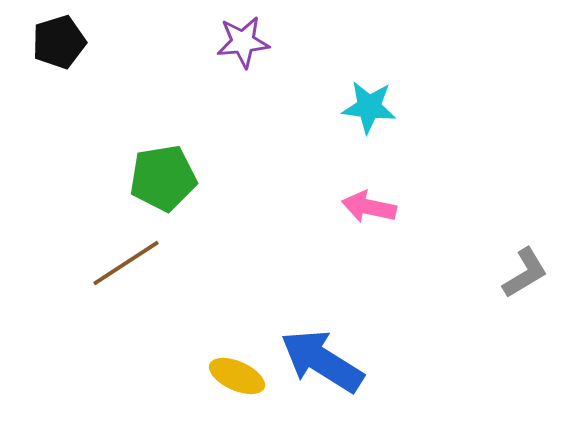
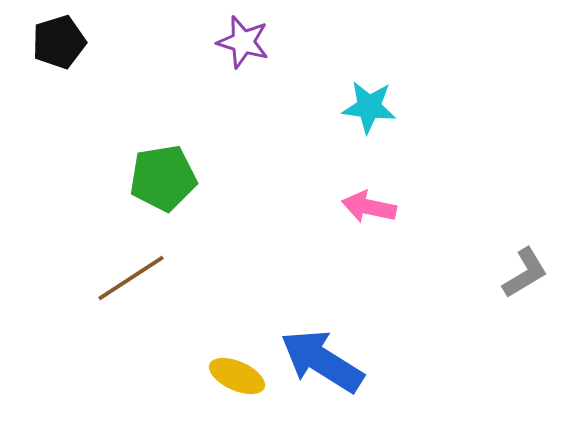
purple star: rotated 22 degrees clockwise
brown line: moved 5 px right, 15 px down
